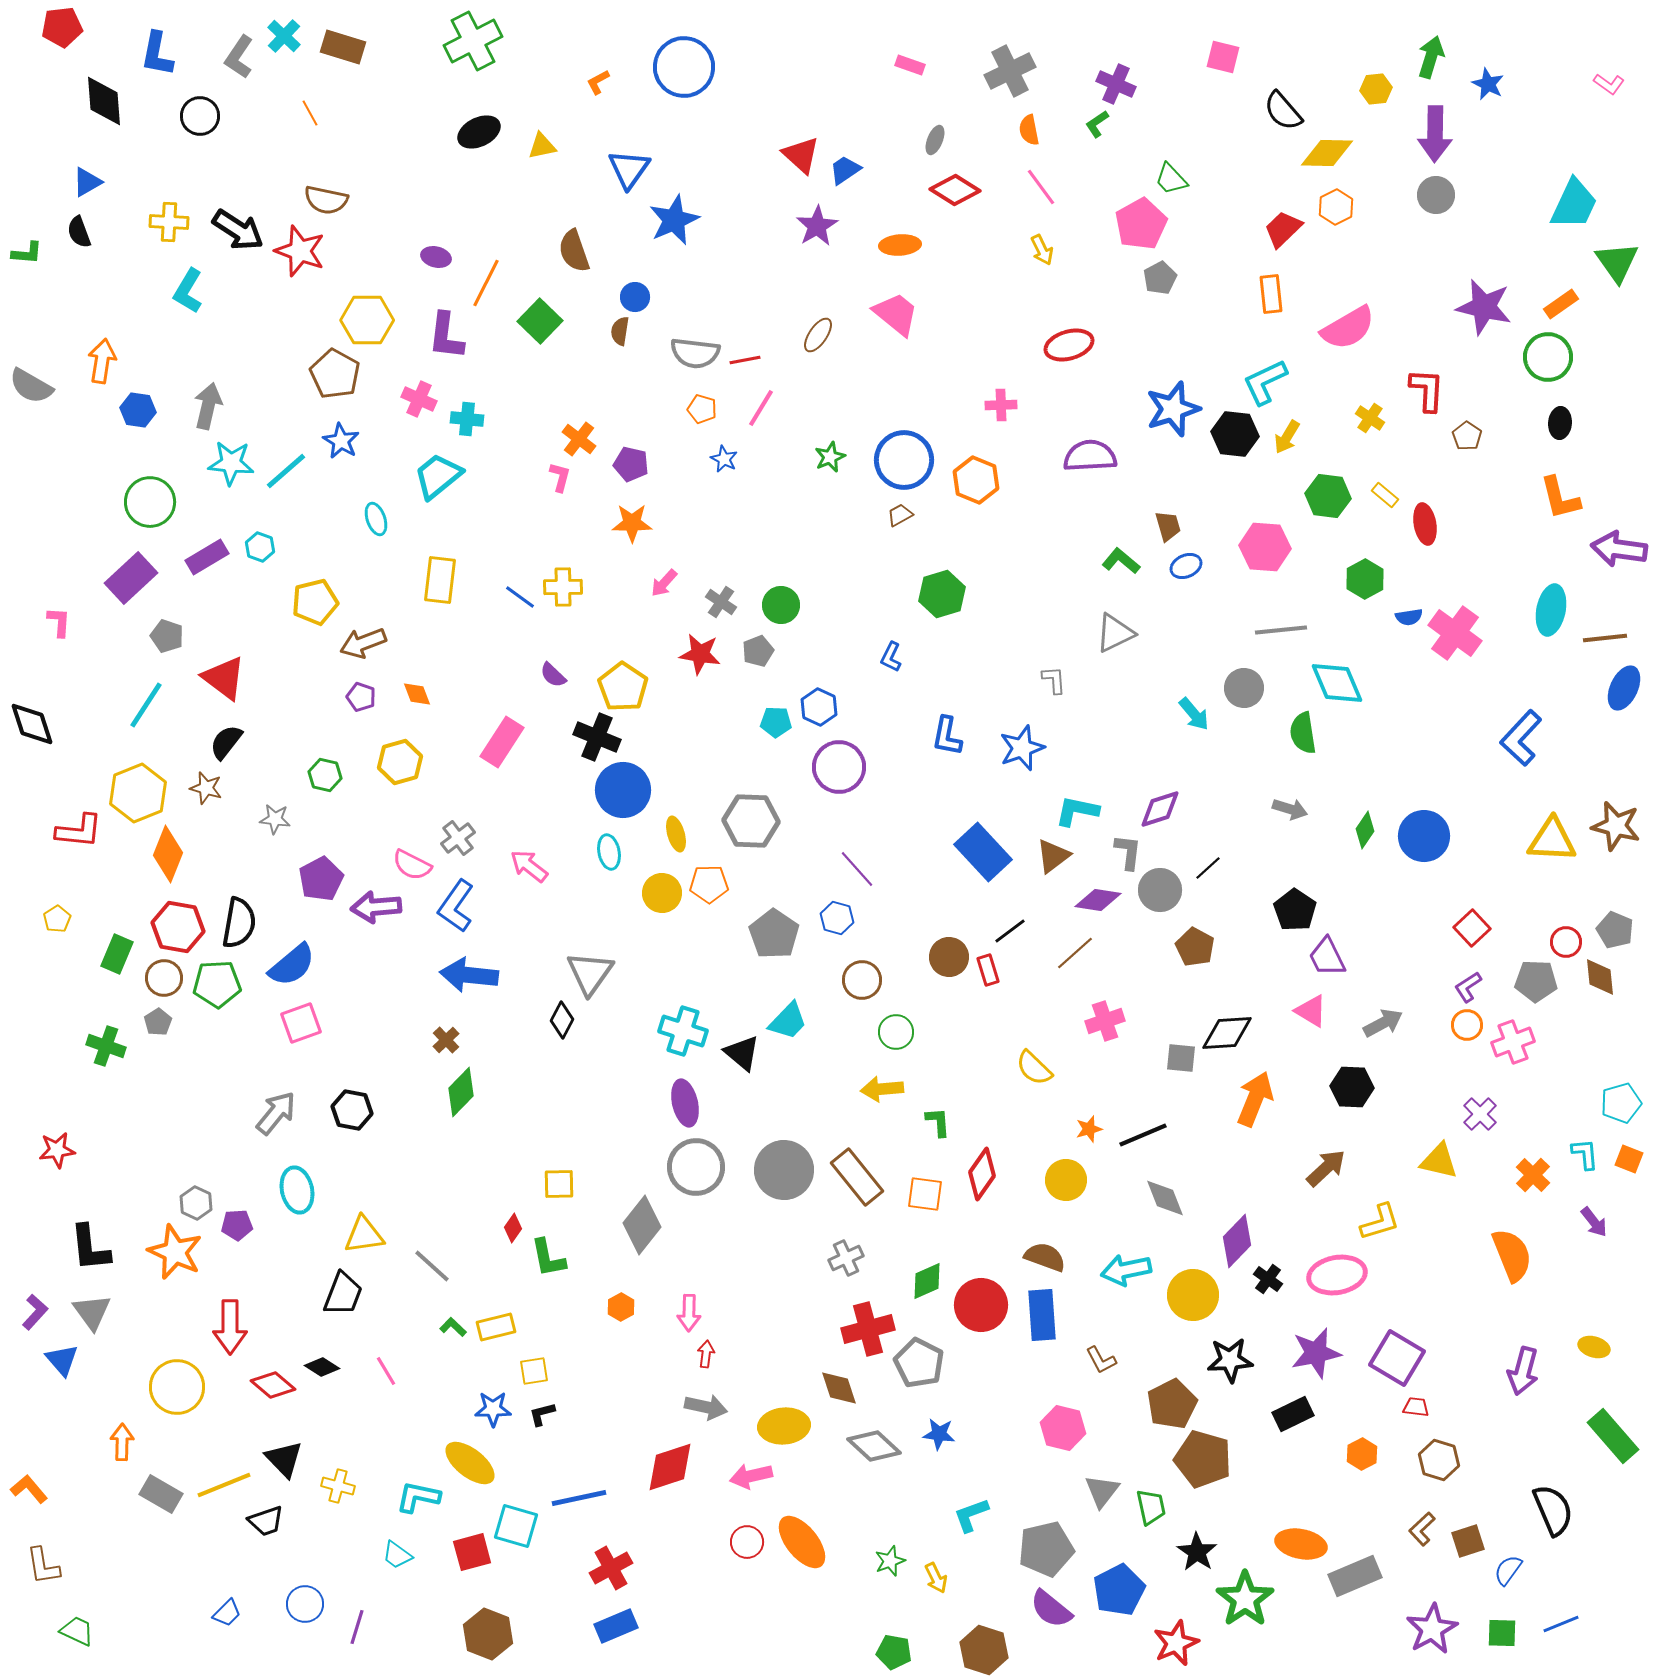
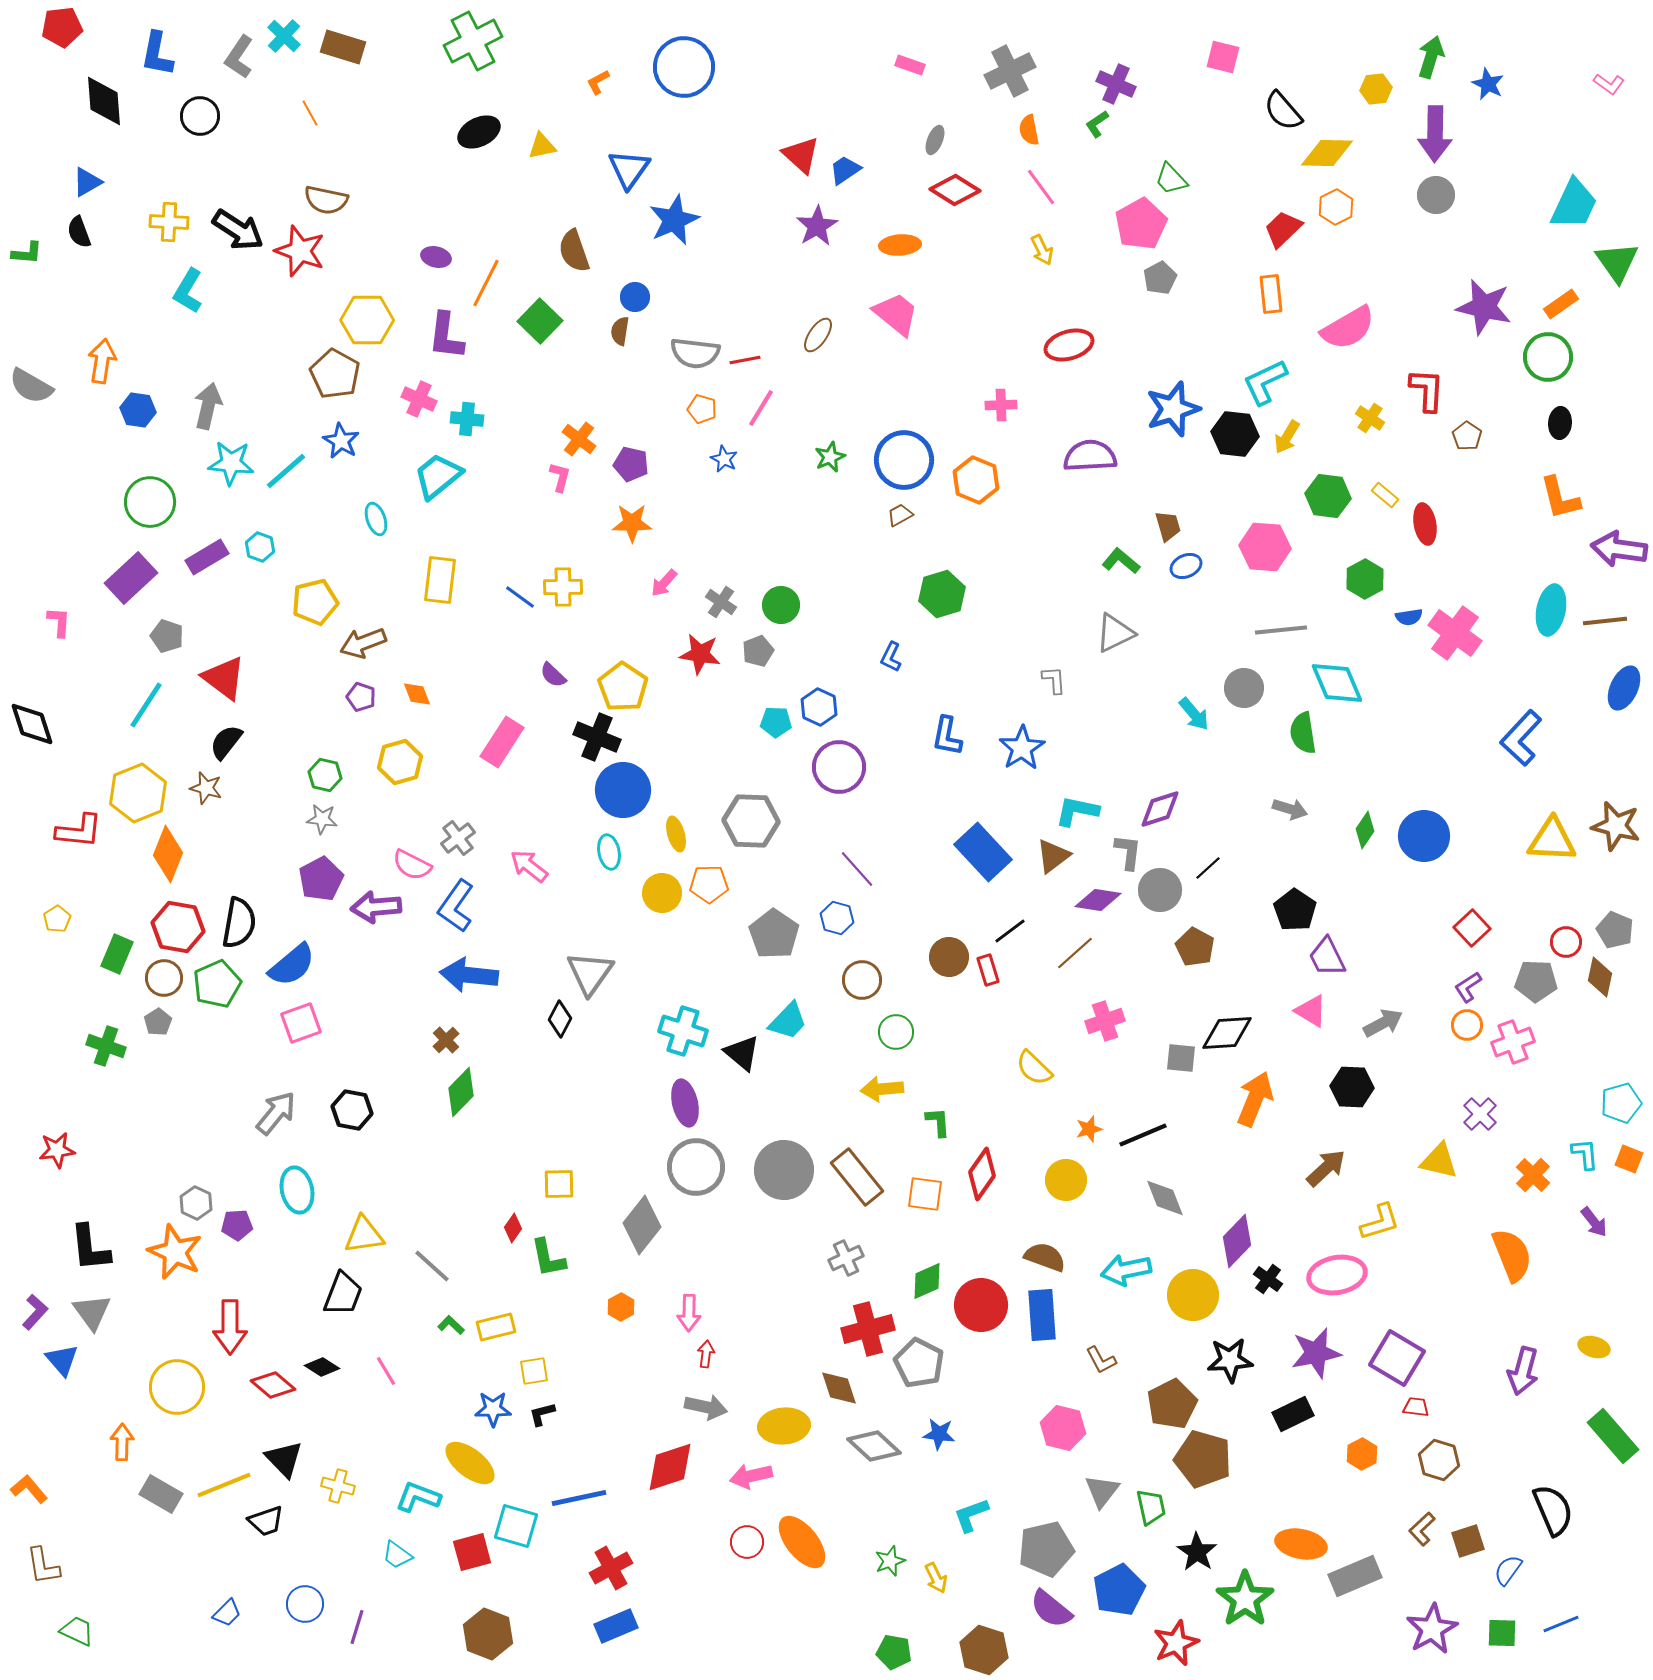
brown line at (1605, 638): moved 17 px up
blue star at (1022, 748): rotated 12 degrees counterclockwise
gray star at (275, 819): moved 47 px right
brown diamond at (1600, 977): rotated 18 degrees clockwise
green pentagon at (217, 984): rotated 21 degrees counterclockwise
black diamond at (562, 1020): moved 2 px left, 1 px up
green L-shape at (453, 1327): moved 2 px left, 2 px up
cyan L-shape at (418, 1497): rotated 9 degrees clockwise
